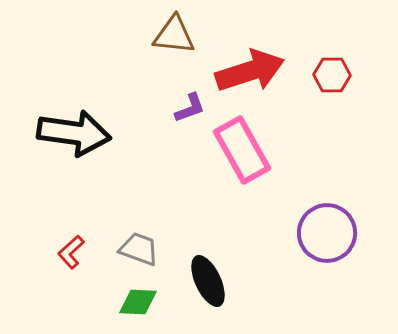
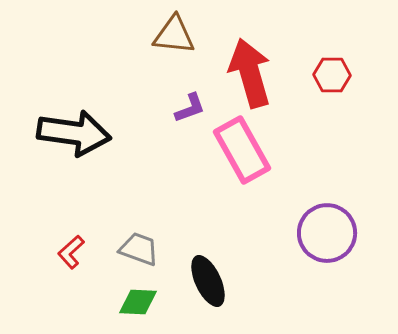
red arrow: moved 2 px down; rotated 88 degrees counterclockwise
